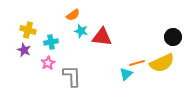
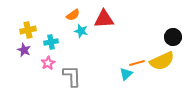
yellow cross: rotated 28 degrees counterclockwise
red triangle: moved 2 px right, 18 px up; rotated 10 degrees counterclockwise
yellow semicircle: moved 2 px up
